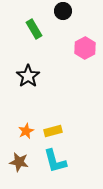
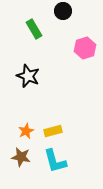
pink hexagon: rotated 10 degrees clockwise
black star: rotated 15 degrees counterclockwise
brown star: moved 2 px right, 5 px up
